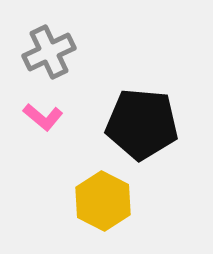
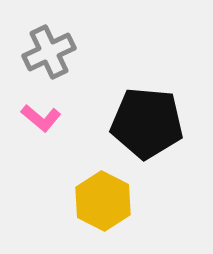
pink L-shape: moved 2 px left, 1 px down
black pentagon: moved 5 px right, 1 px up
